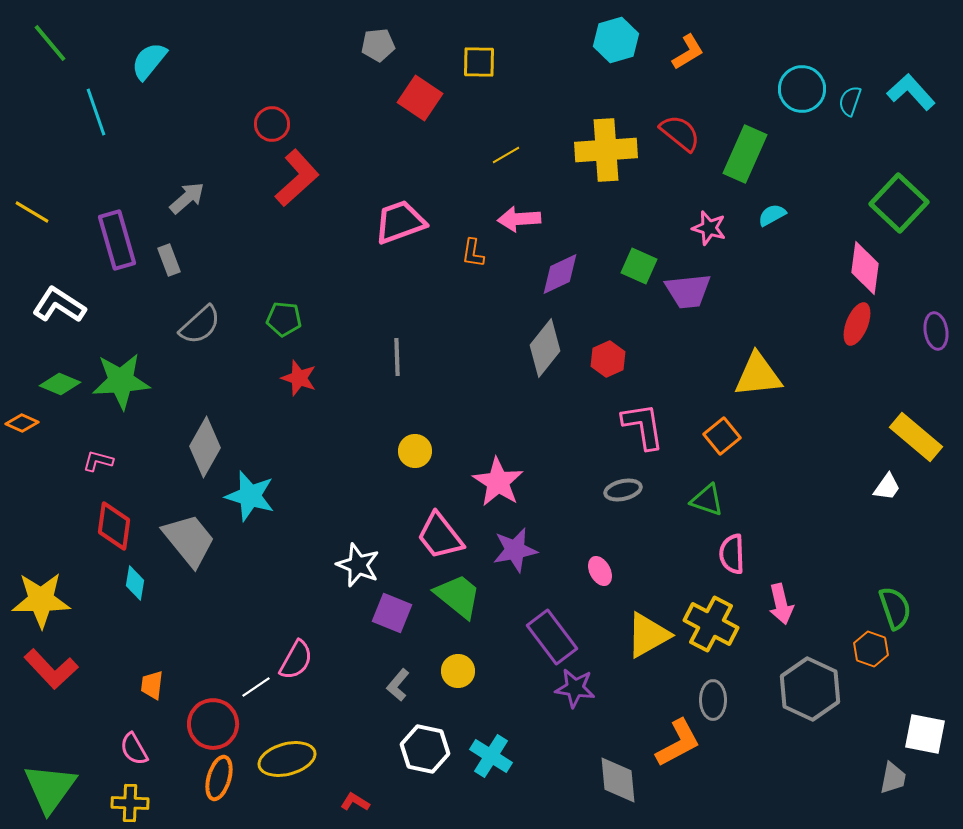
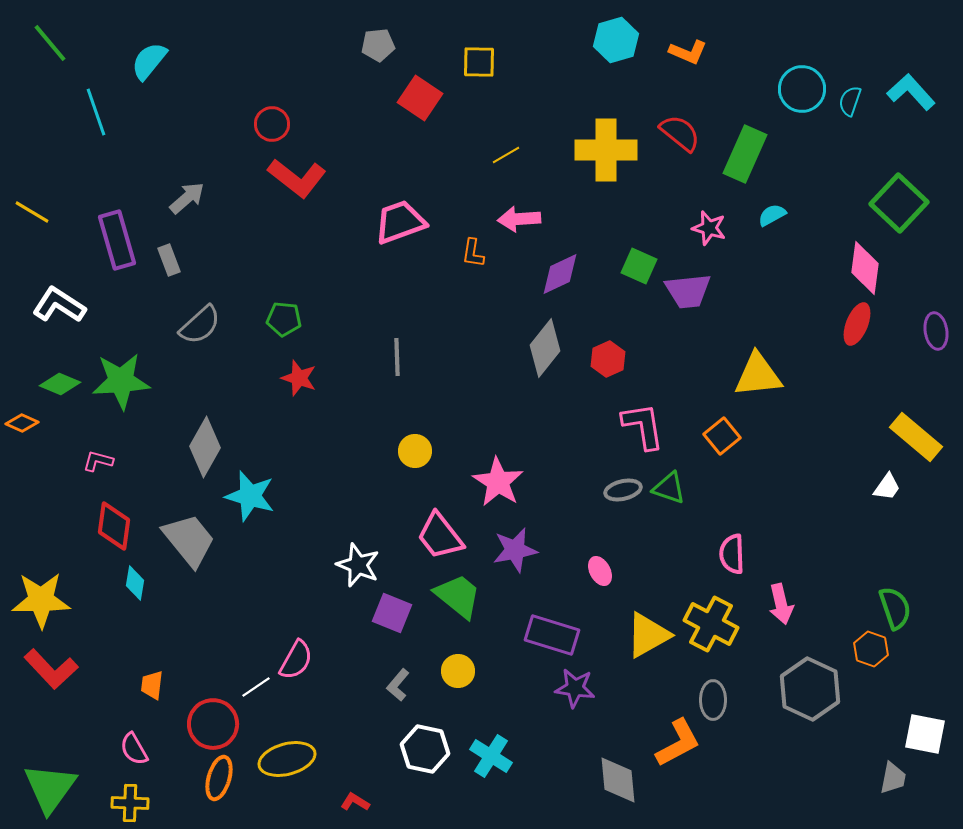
orange L-shape at (688, 52): rotated 54 degrees clockwise
yellow cross at (606, 150): rotated 4 degrees clockwise
red L-shape at (297, 178): rotated 80 degrees clockwise
green triangle at (707, 500): moved 38 px left, 12 px up
purple rectangle at (552, 637): moved 2 px up; rotated 36 degrees counterclockwise
